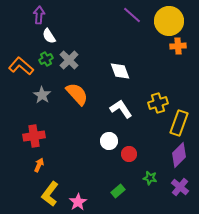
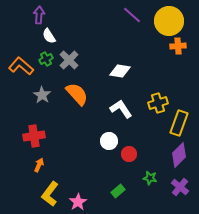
white diamond: rotated 60 degrees counterclockwise
